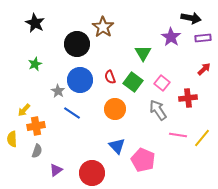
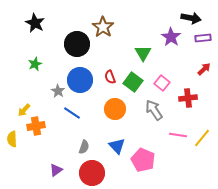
gray arrow: moved 4 px left
gray semicircle: moved 47 px right, 4 px up
